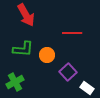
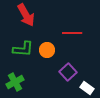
orange circle: moved 5 px up
